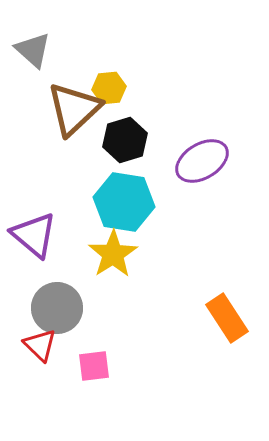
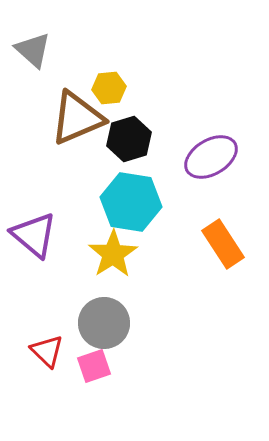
brown triangle: moved 3 px right, 9 px down; rotated 20 degrees clockwise
black hexagon: moved 4 px right, 1 px up
purple ellipse: moved 9 px right, 4 px up
cyan hexagon: moved 7 px right
gray circle: moved 47 px right, 15 px down
orange rectangle: moved 4 px left, 74 px up
red triangle: moved 7 px right, 6 px down
pink square: rotated 12 degrees counterclockwise
